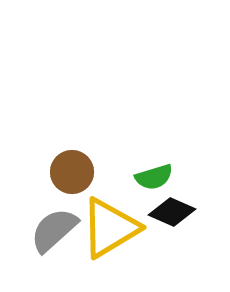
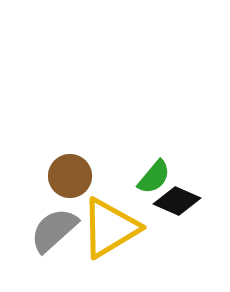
brown circle: moved 2 px left, 4 px down
green semicircle: rotated 33 degrees counterclockwise
black diamond: moved 5 px right, 11 px up
